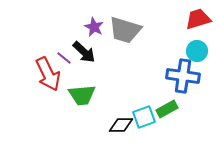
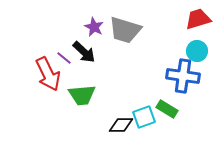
green rectangle: rotated 60 degrees clockwise
